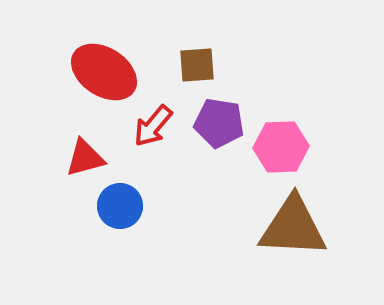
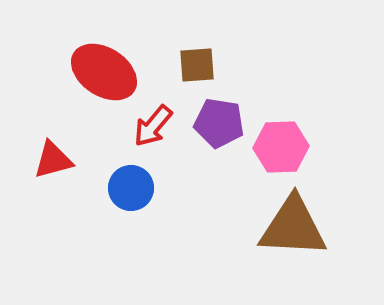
red triangle: moved 32 px left, 2 px down
blue circle: moved 11 px right, 18 px up
